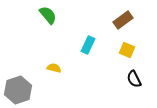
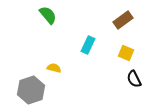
yellow square: moved 1 px left, 3 px down
gray hexagon: moved 13 px right
